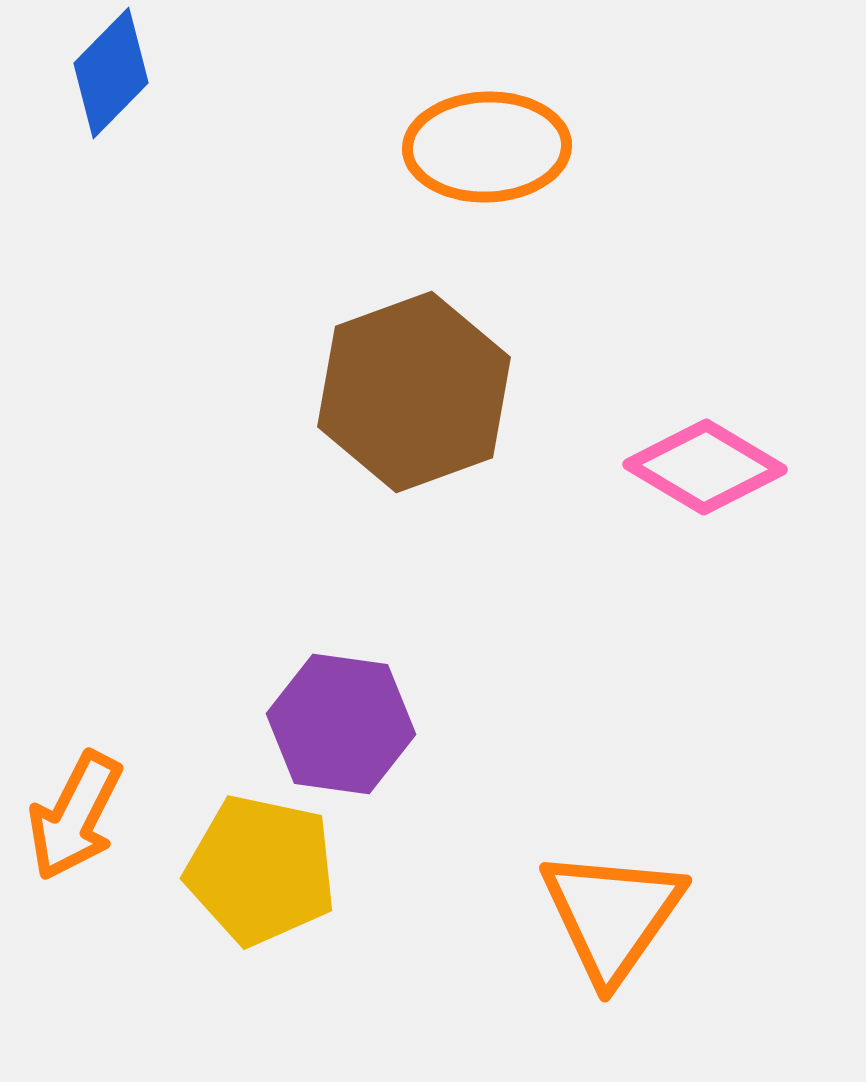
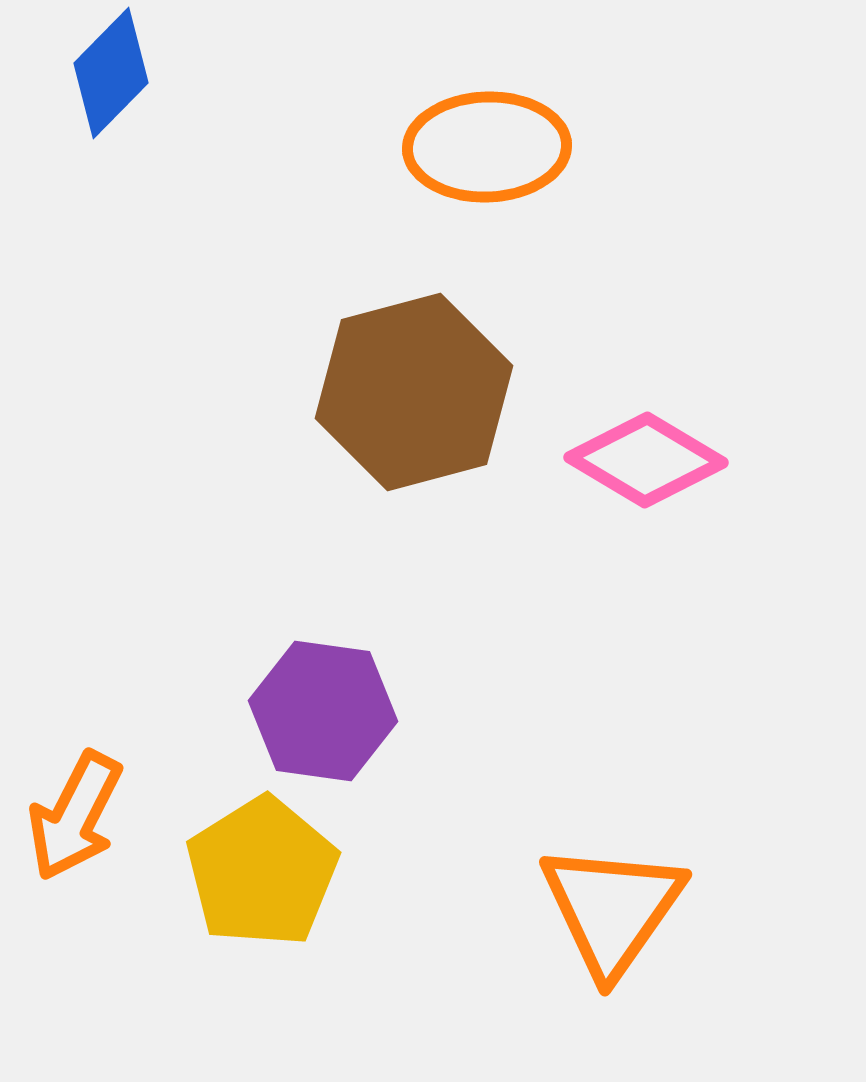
brown hexagon: rotated 5 degrees clockwise
pink diamond: moved 59 px left, 7 px up
purple hexagon: moved 18 px left, 13 px up
yellow pentagon: moved 1 px right, 2 px down; rotated 28 degrees clockwise
orange triangle: moved 6 px up
